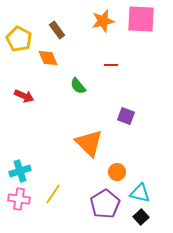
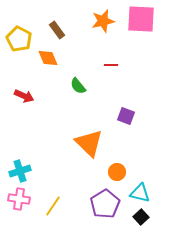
yellow line: moved 12 px down
